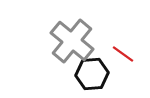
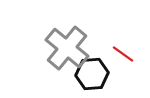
gray cross: moved 5 px left, 7 px down
